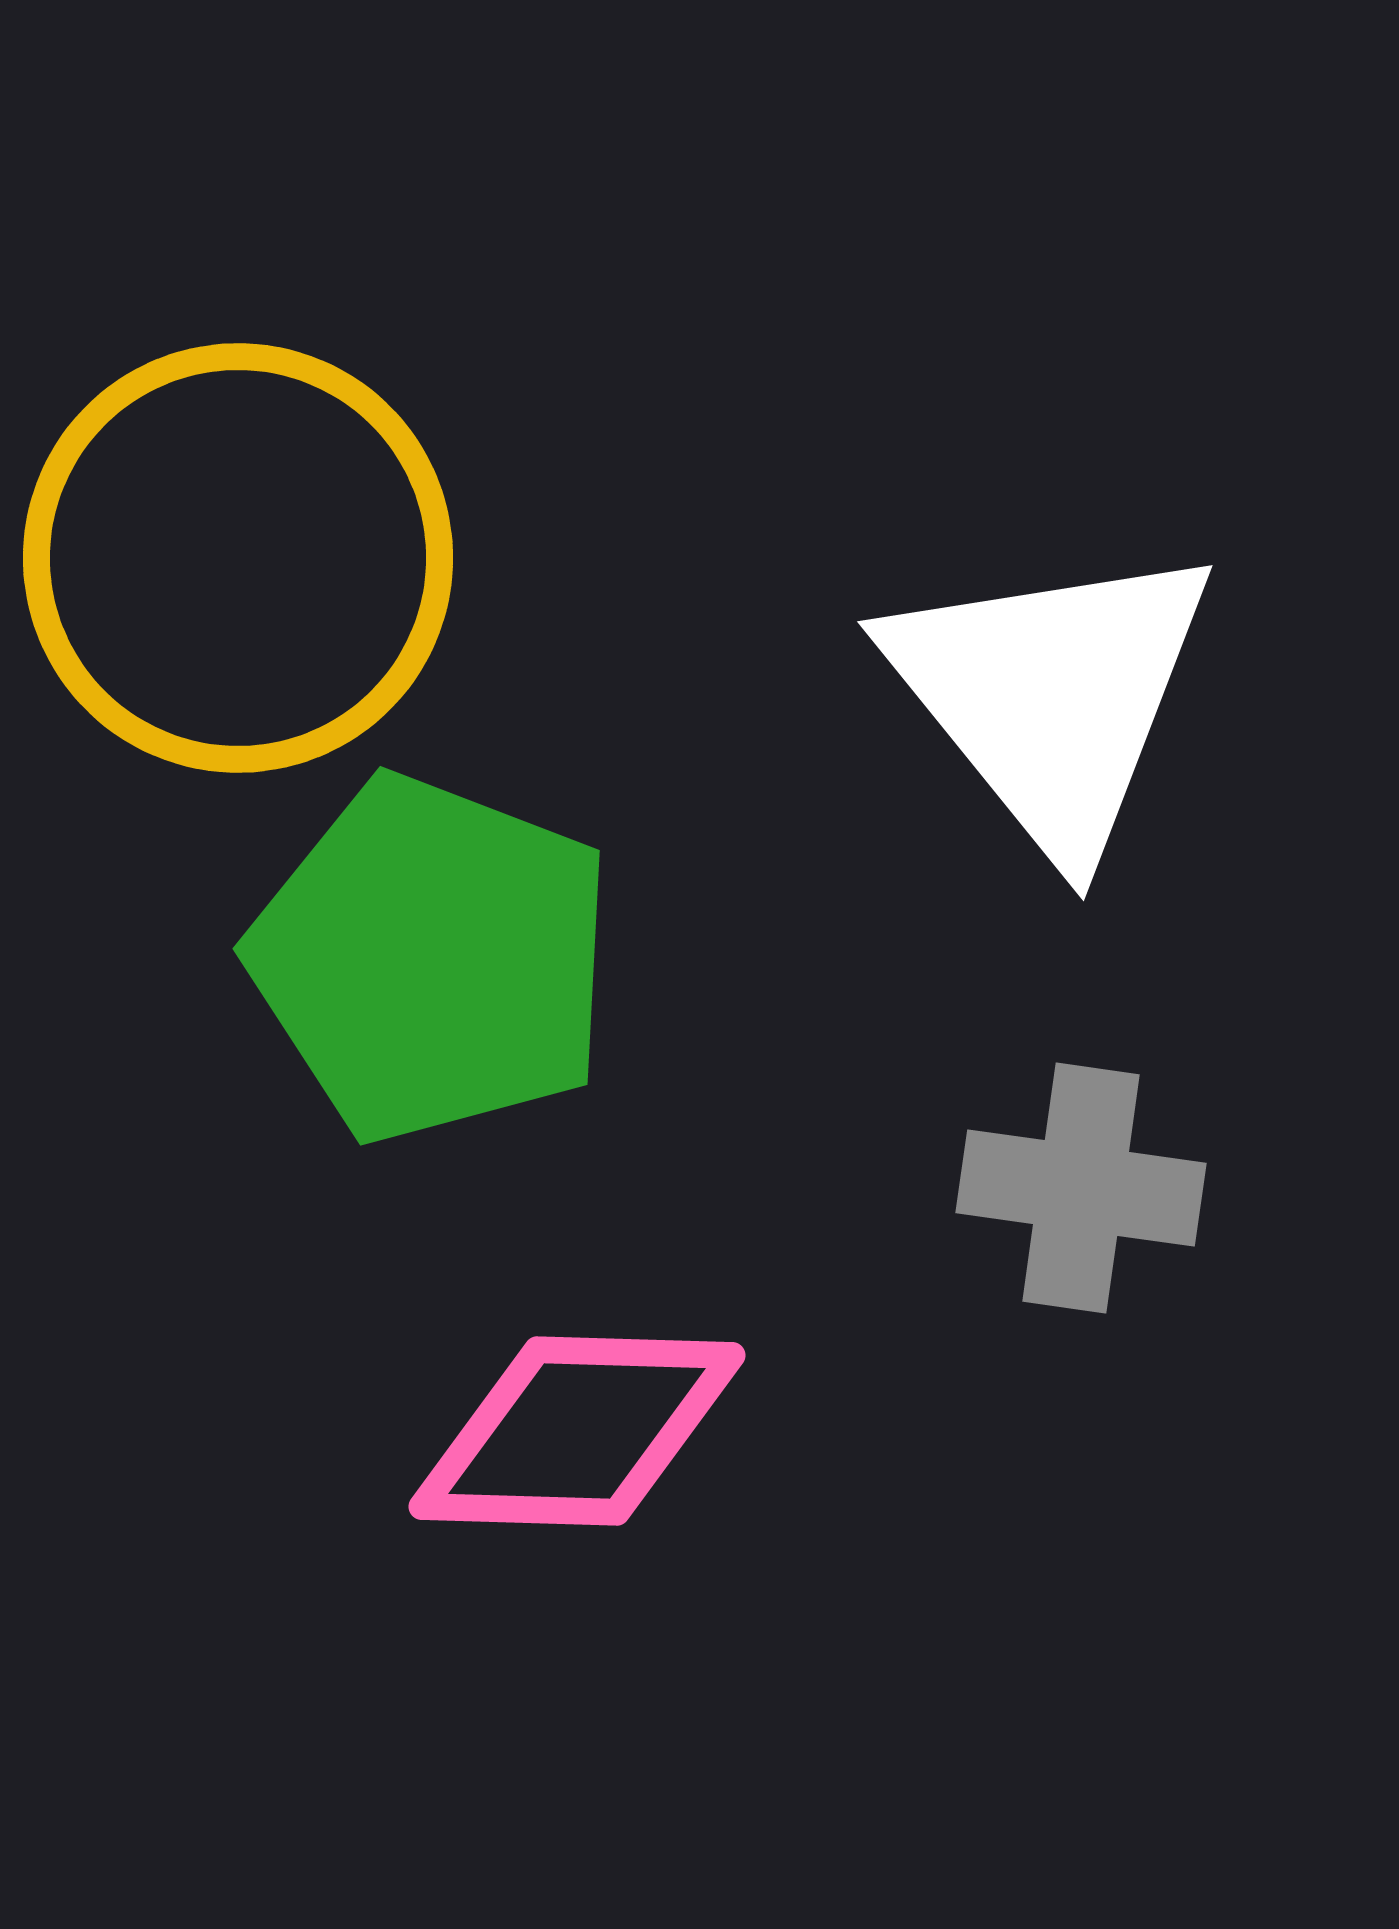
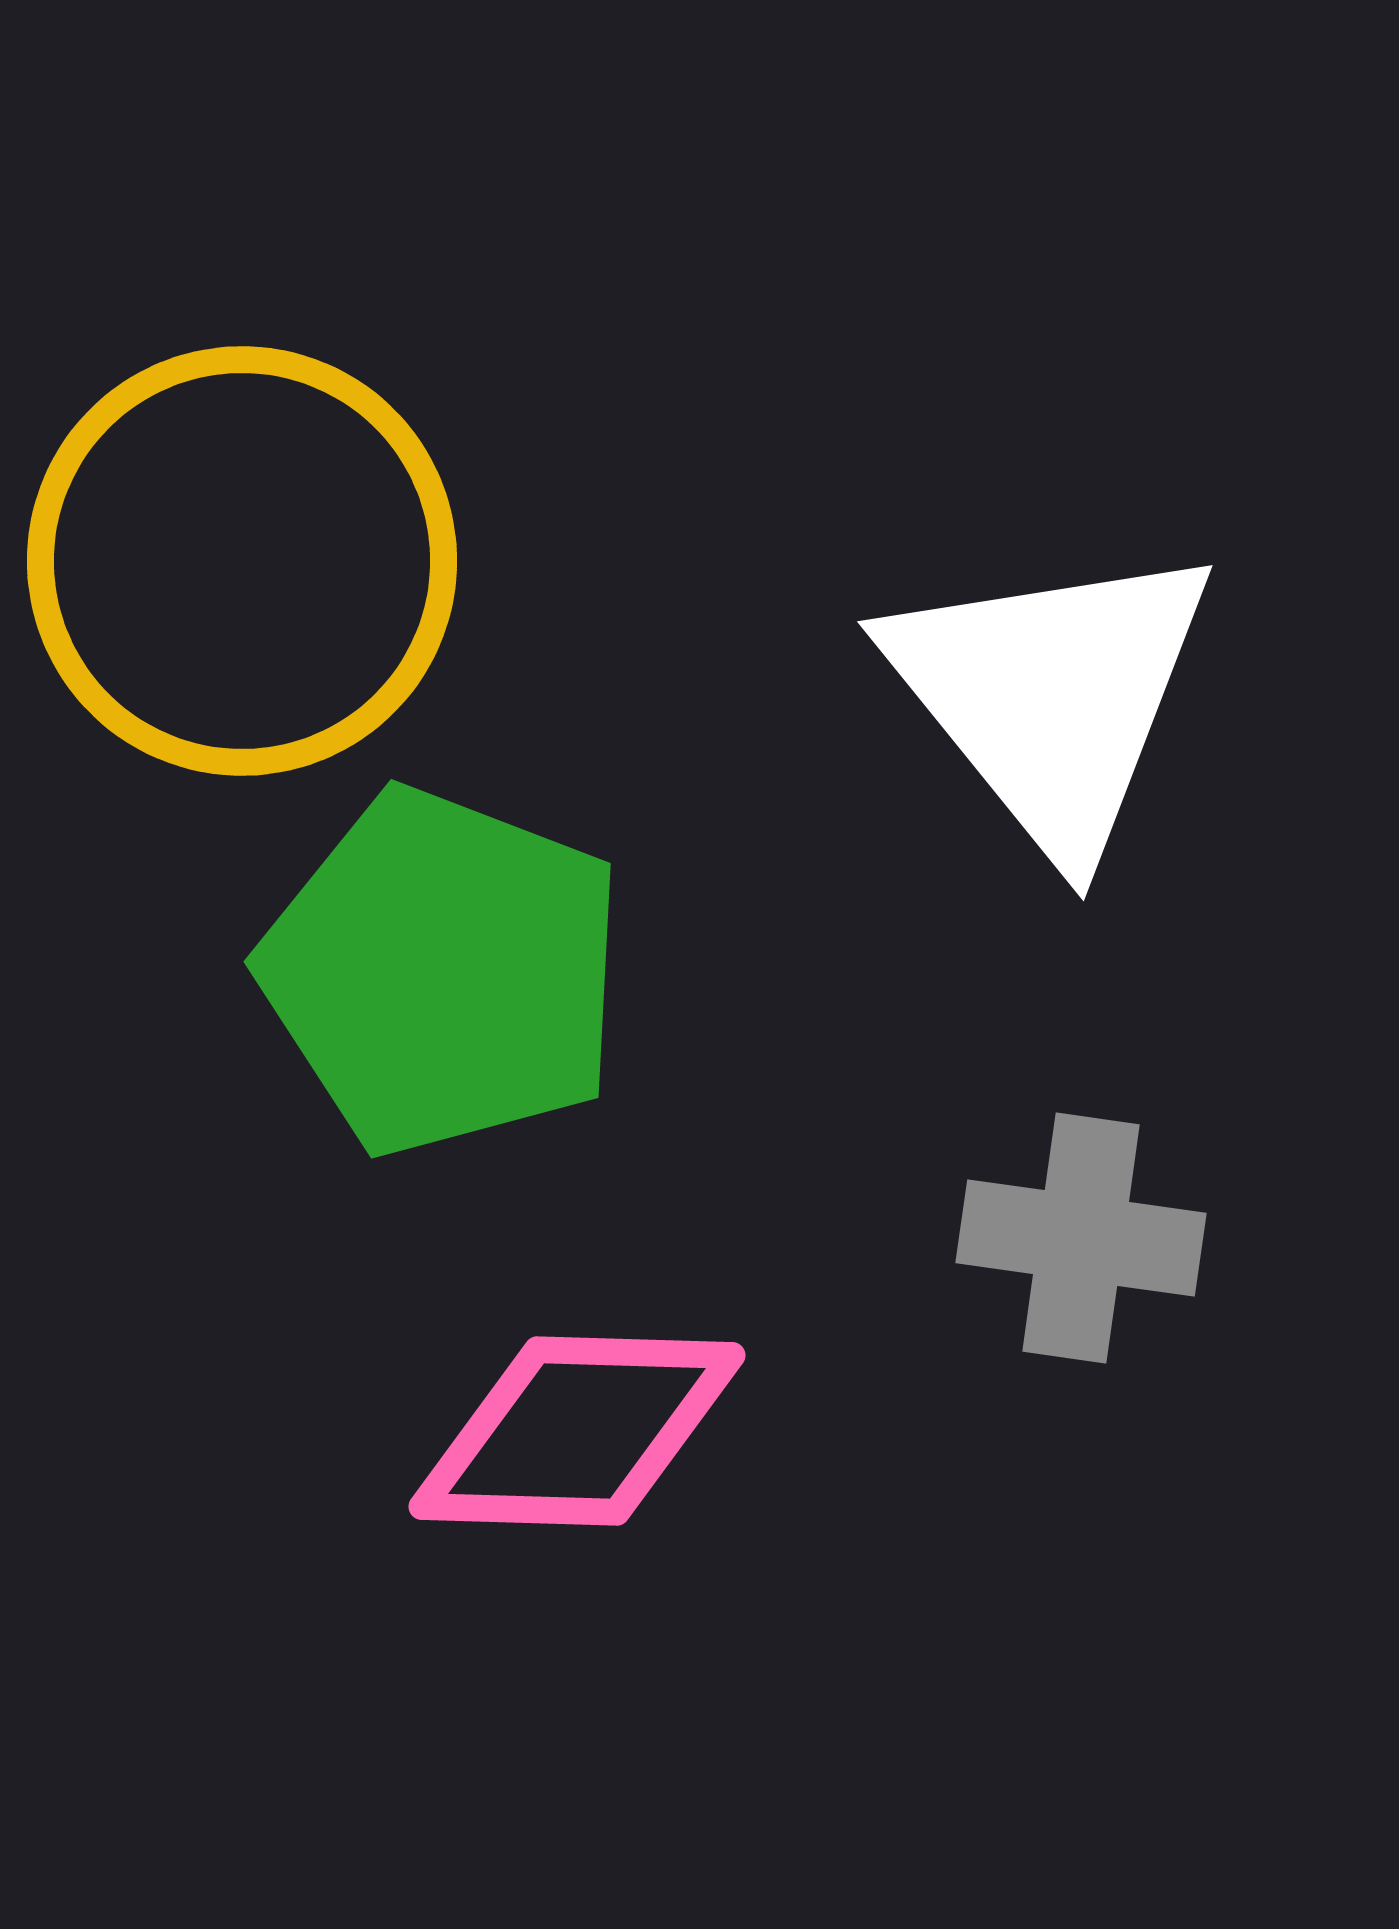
yellow circle: moved 4 px right, 3 px down
green pentagon: moved 11 px right, 13 px down
gray cross: moved 50 px down
